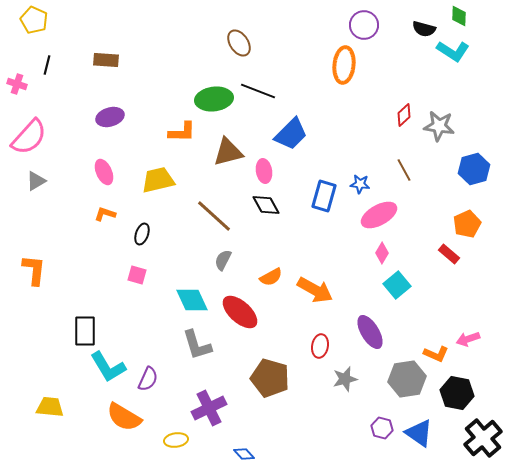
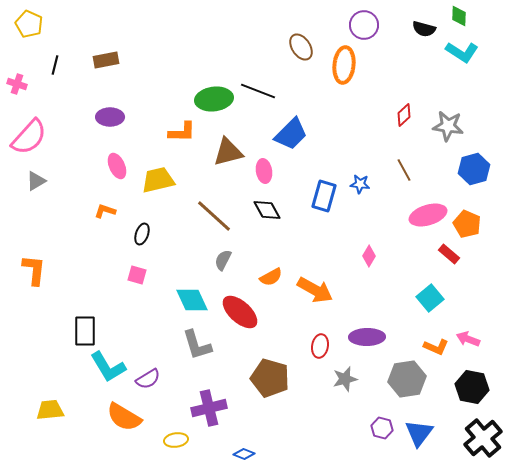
yellow pentagon at (34, 20): moved 5 px left, 4 px down
brown ellipse at (239, 43): moved 62 px right, 4 px down
cyan L-shape at (453, 51): moved 9 px right, 1 px down
brown rectangle at (106, 60): rotated 15 degrees counterclockwise
black line at (47, 65): moved 8 px right
purple ellipse at (110, 117): rotated 16 degrees clockwise
gray star at (439, 126): moved 9 px right
pink ellipse at (104, 172): moved 13 px right, 6 px up
black diamond at (266, 205): moved 1 px right, 5 px down
orange L-shape at (105, 214): moved 3 px up
pink ellipse at (379, 215): moved 49 px right; rotated 12 degrees clockwise
orange pentagon at (467, 224): rotated 24 degrees counterclockwise
pink diamond at (382, 253): moved 13 px left, 3 px down
cyan square at (397, 285): moved 33 px right, 13 px down
purple ellipse at (370, 332): moved 3 px left, 5 px down; rotated 60 degrees counterclockwise
pink arrow at (468, 339): rotated 40 degrees clockwise
orange L-shape at (436, 354): moved 7 px up
purple semicircle at (148, 379): rotated 35 degrees clockwise
black hexagon at (457, 393): moved 15 px right, 6 px up
yellow trapezoid at (50, 407): moved 3 px down; rotated 12 degrees counterclockwise
purple cross at (209, 408): rotated 12 degrees clockwise
blue triangle at (419, 433): rotated 32 degrees clockwise
blue diamond at (244, 454): rotated 25 degrees counterclockwise
